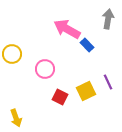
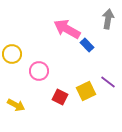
pink circle: moved 6 px left, 2 px down
purple line: rotated 28 degrees counterclockwise
yellow arrow: moved 13 px up; rotated 42 degrees counterclockwise
